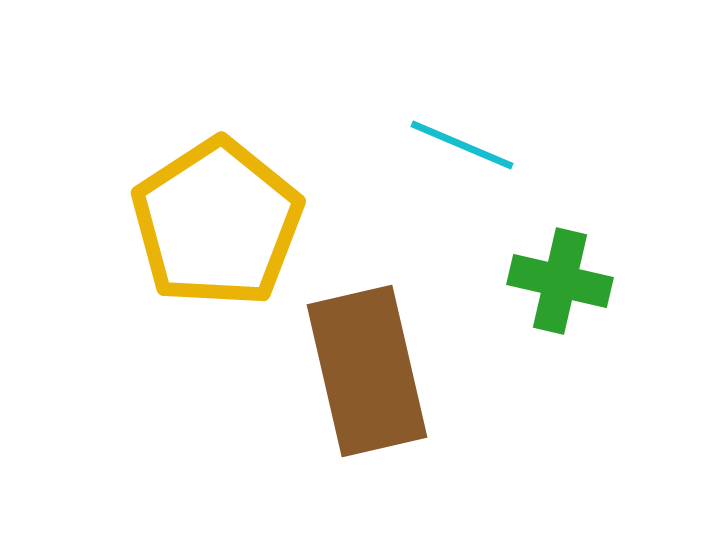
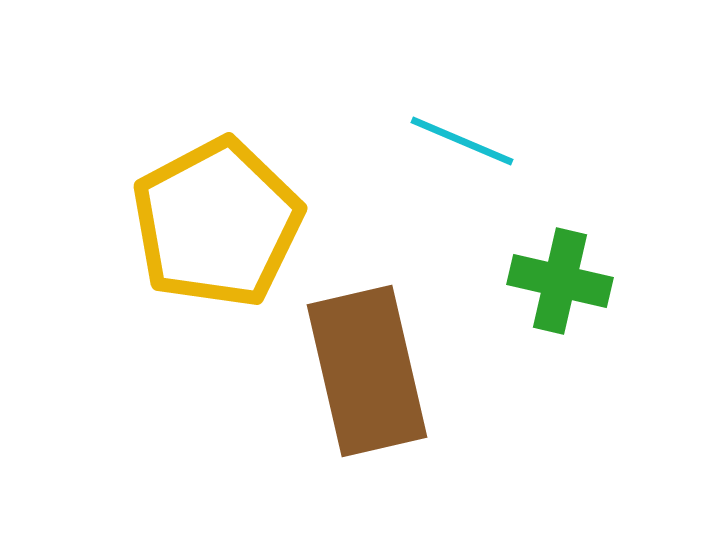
cyan line: moved 4 px up
yellow pentagon: rotated 5 degrees clockwise
